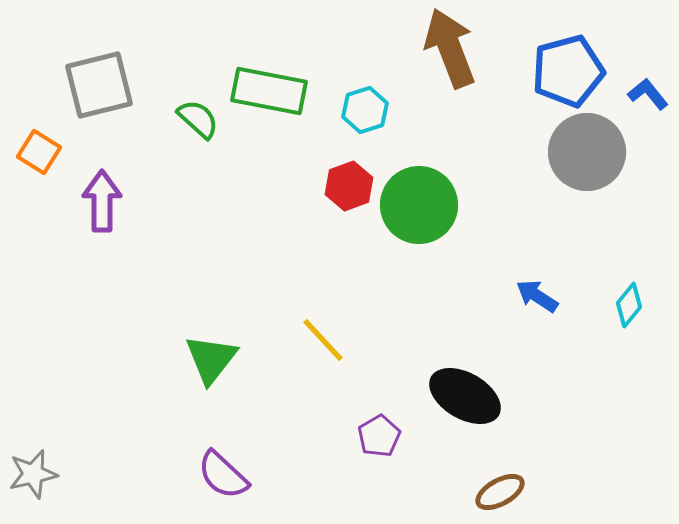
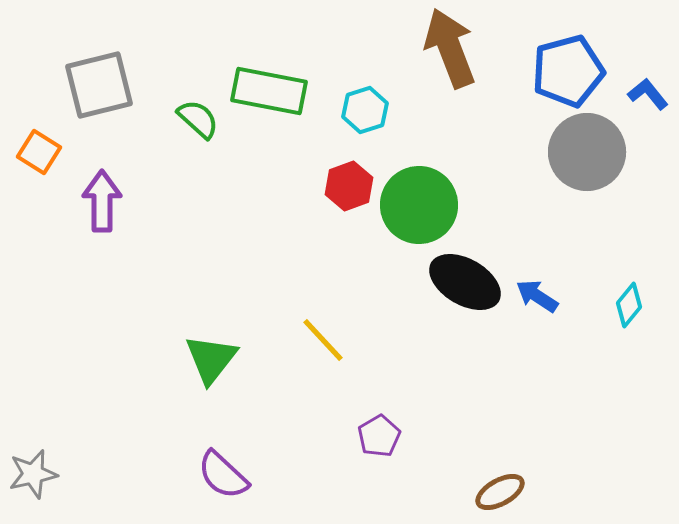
black ellipse: moved 114 px up
